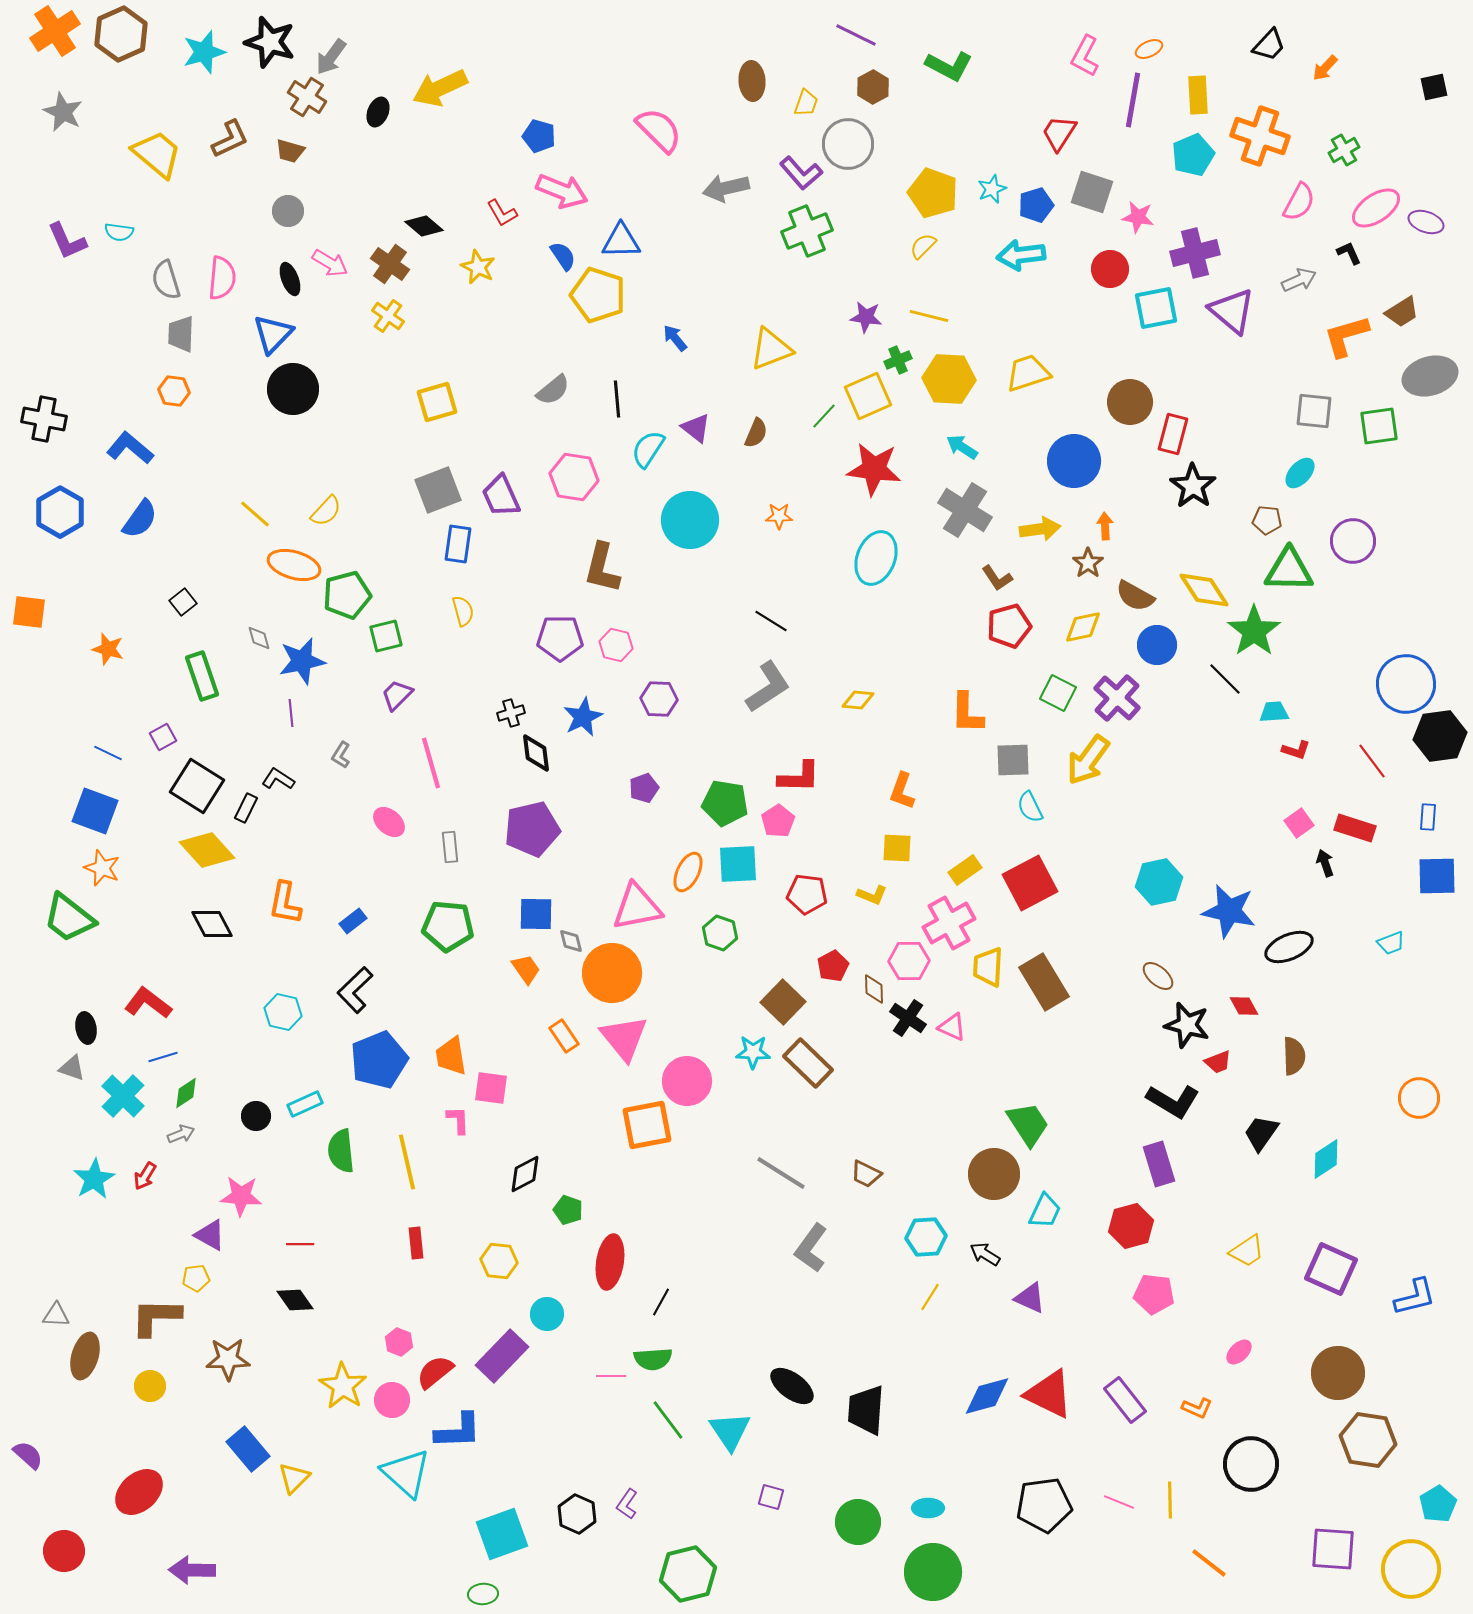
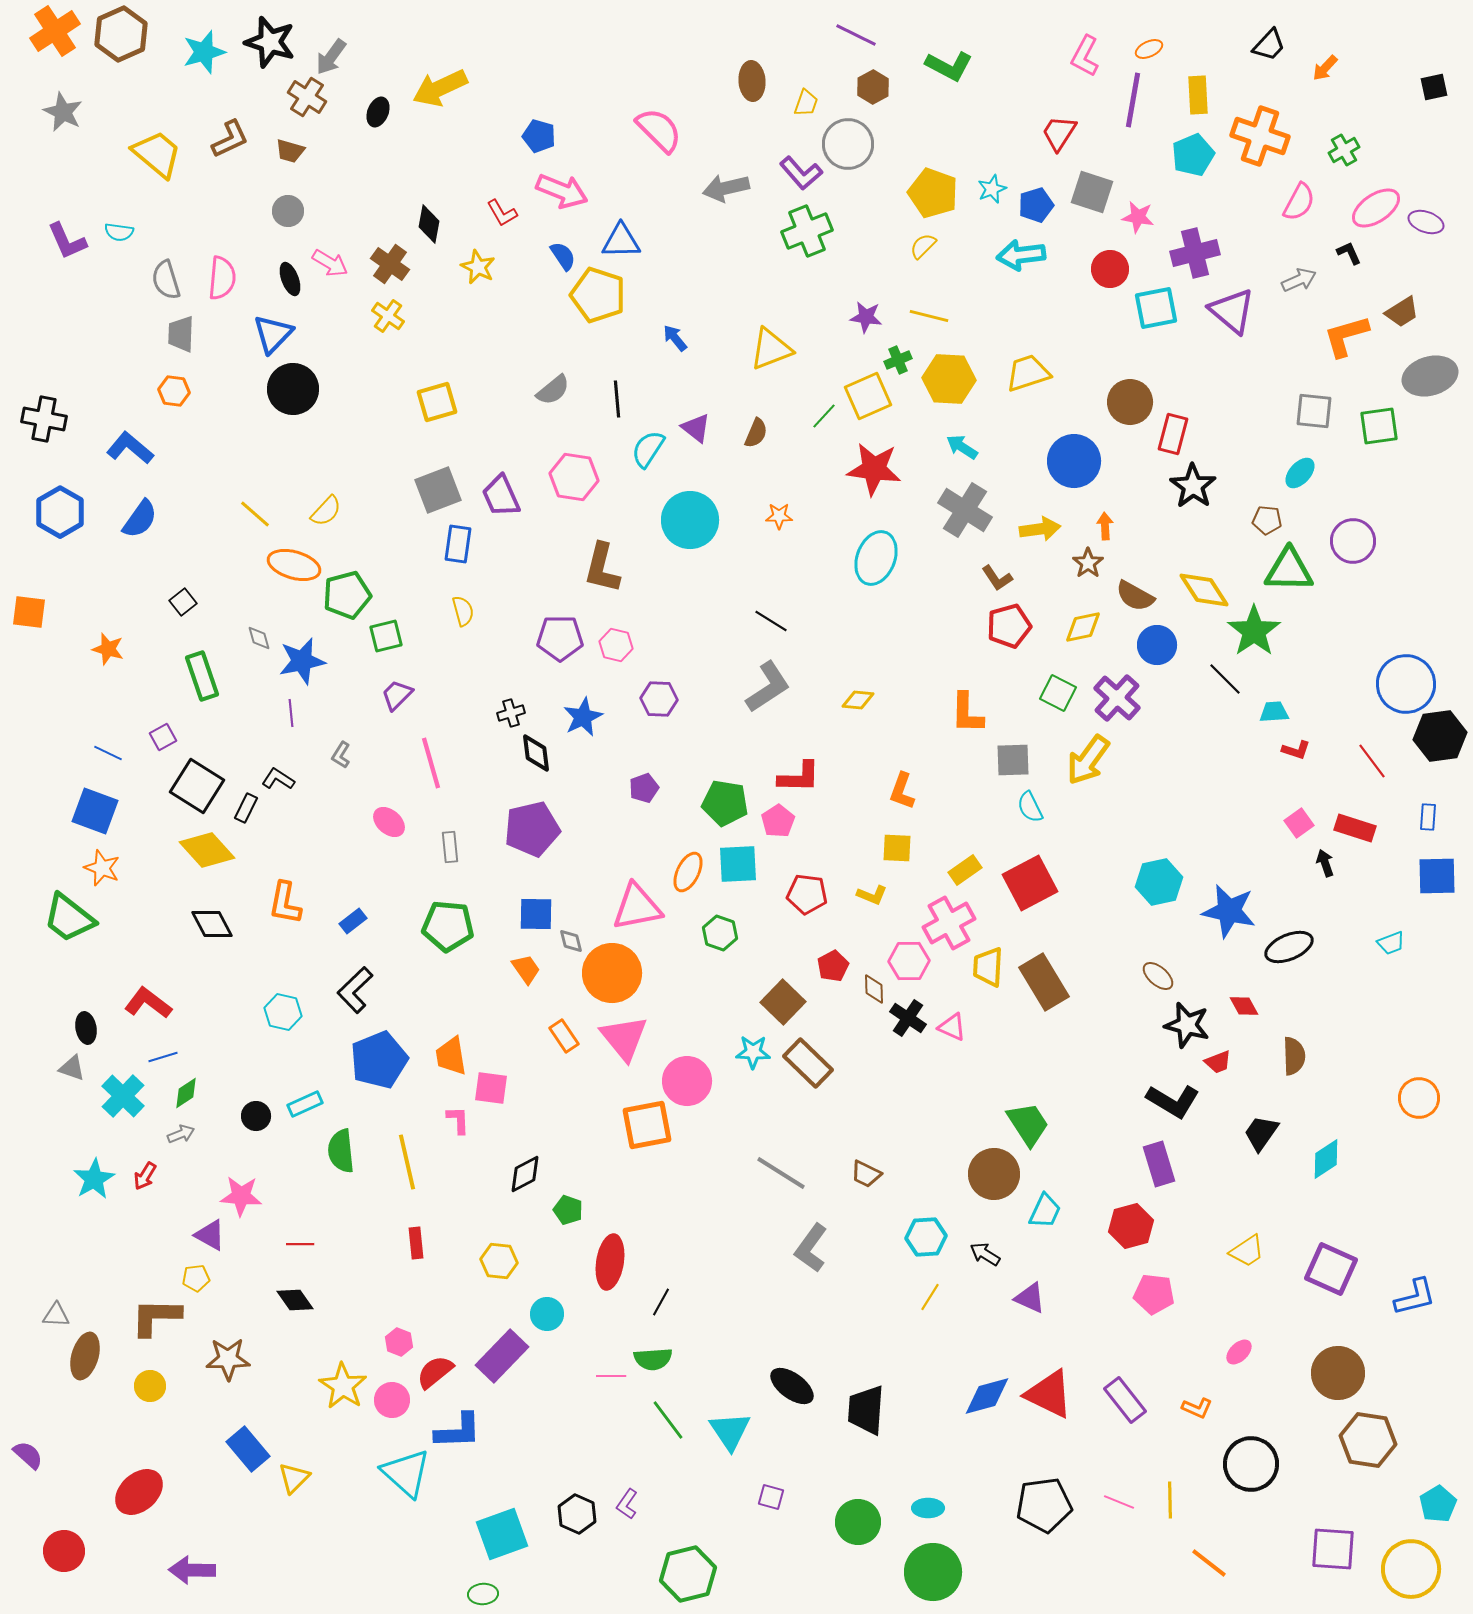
black diamond at (424, 226): moved 5 px right, 2 px up; rotated 60 degrees clockwise
